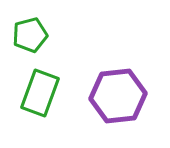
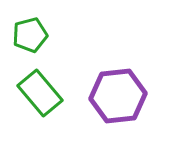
green rectangle: rotated 60 degrees counterclockwise
